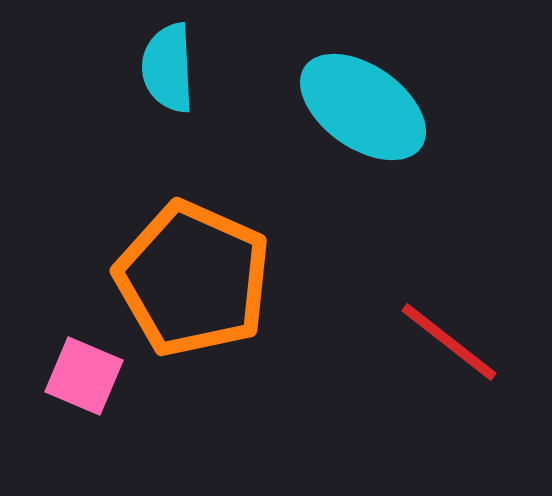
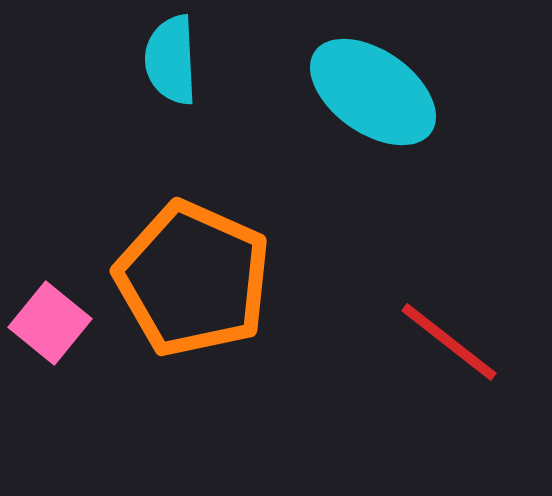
cyan semicircle: moved 3 px right, 8 px up
cyan ellipse: moved 10 px right, 15 px up
pink square: moved 34 px left, 53 px up; rotated 16 degrees clockwise
